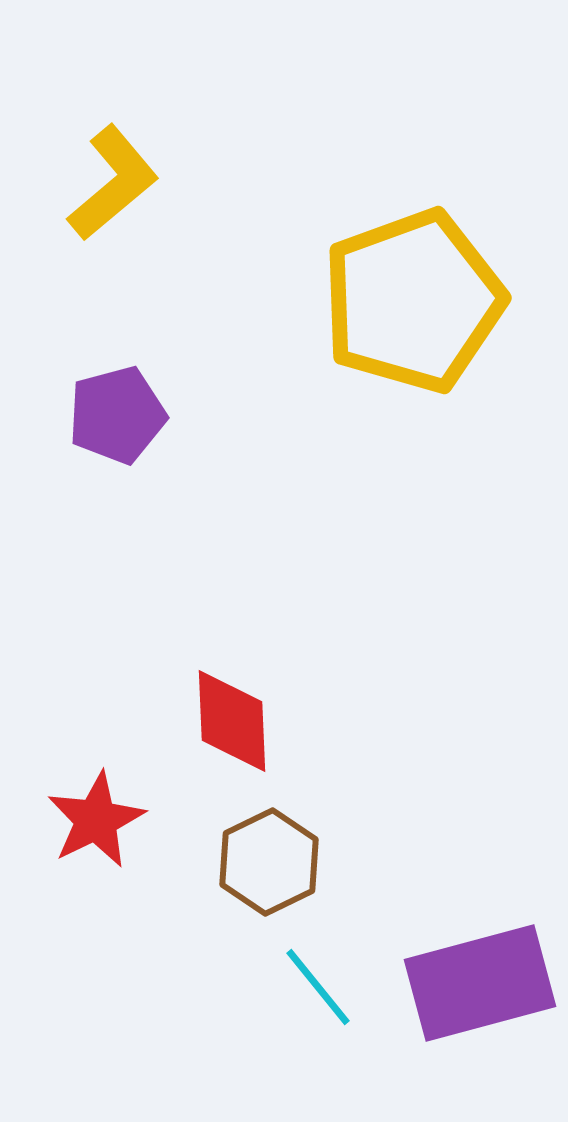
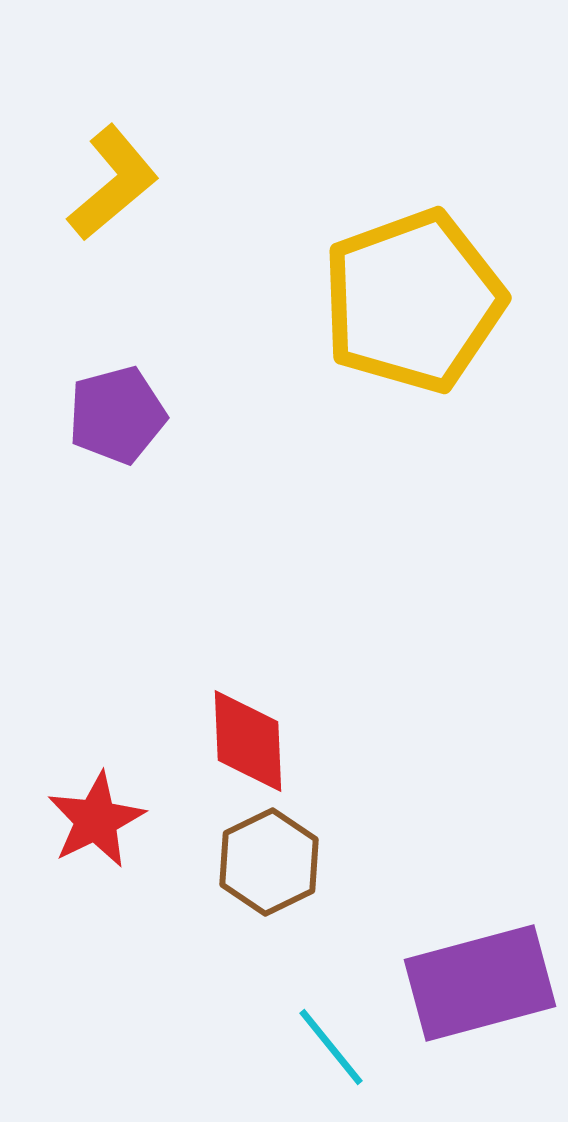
red diamond: moved 16 px right, 20 px down
cyan line: moved 13 px right, 60 px down
